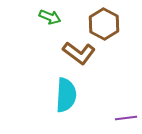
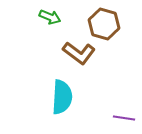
brown hexagon: rotated 12 degrees counterclockwise
cyan semicircle: moved 4 px left, 2 px down
purple line: moved 2 px left; rotated 15 degrees clockwise
